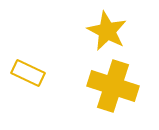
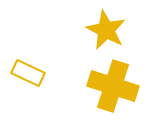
yellow star: moved 1 px left, 1 px up
